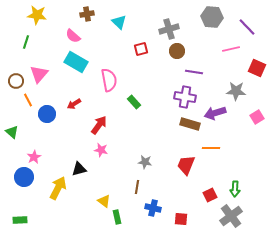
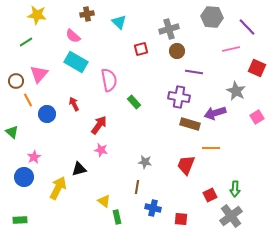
green line at (26, 42): rotated 40 degrees clockwise
gray star at (236, 91): rotated 24 degrees clockwise
purple cross at (185, 97): moved 6 px left
red arrow at (74, 104): rotated 96 degrees clockwise
